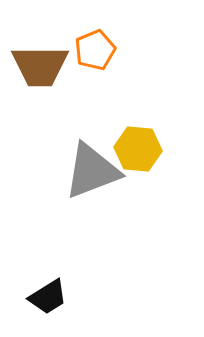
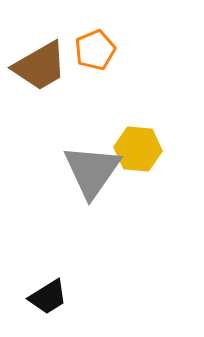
brown trapezoid: rotated 30 degrees counterclockwise
gray triangle: rotated 34 degrees counterclockwise
